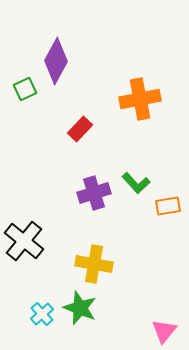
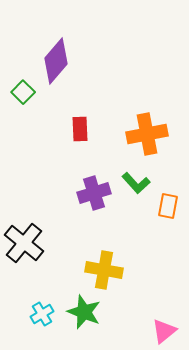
purple diamond: rotated 12 degrees clockwise
green square: moved 2 px left, 3 px down; rotated 20 degrees counterclockwise
orange cross: moved 7 px right, 35 px down
red rectangle: rotated 45 degrees counterclockwise
orange rectangle: rotated 70 degrees counterclockwise
black cross: moved 2 px down
yellow cross: moved 10 px right, 6 px down
green star: moved 4 px right, 4 px down
cyan cross: rotated 10 degrees clockwise
pink triangle: rotated 12 degrees clockwise
